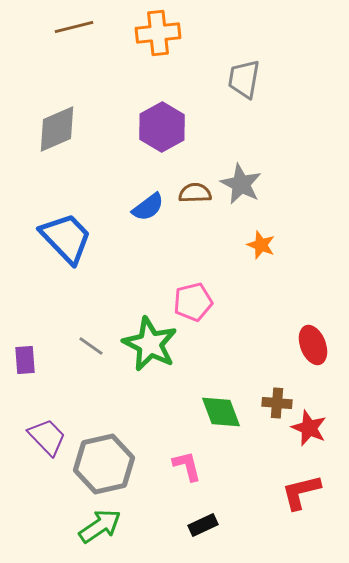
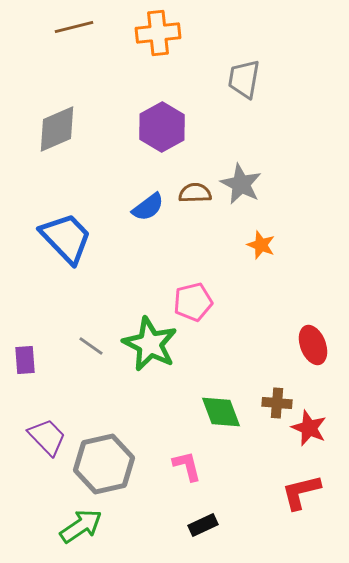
green arrow: moved 19 px left
